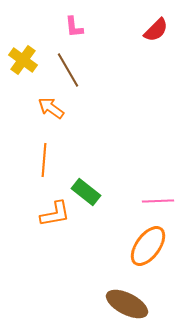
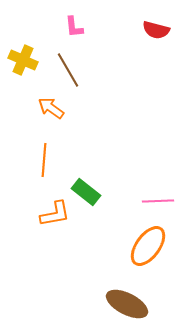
red semicircle: rotated 60 degrees clockwise
yellow cross: rotated 12 degrees counterclockwise
